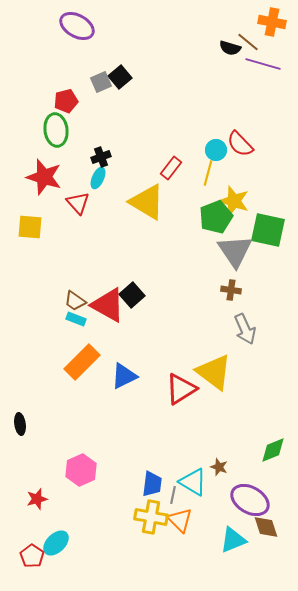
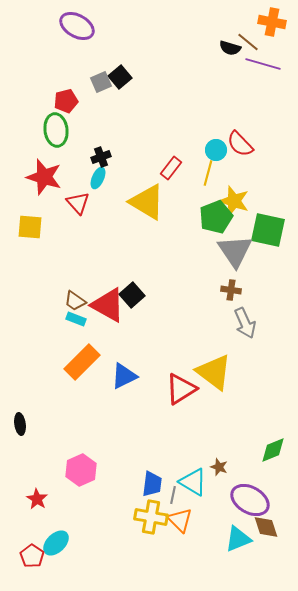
gray arrow at (245, 329): moved 6 px up
red star at (37, 499): rotated 25 degrees counterclockwise
cyan triangle at (233, 540): moved 5 px right, 1 px up
